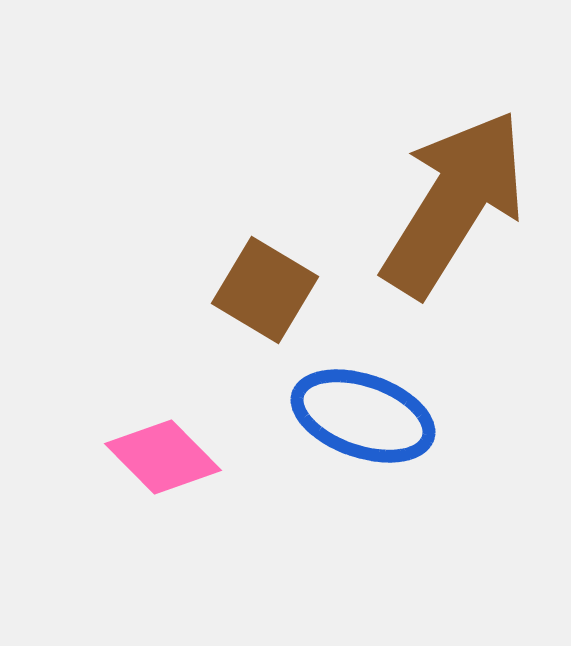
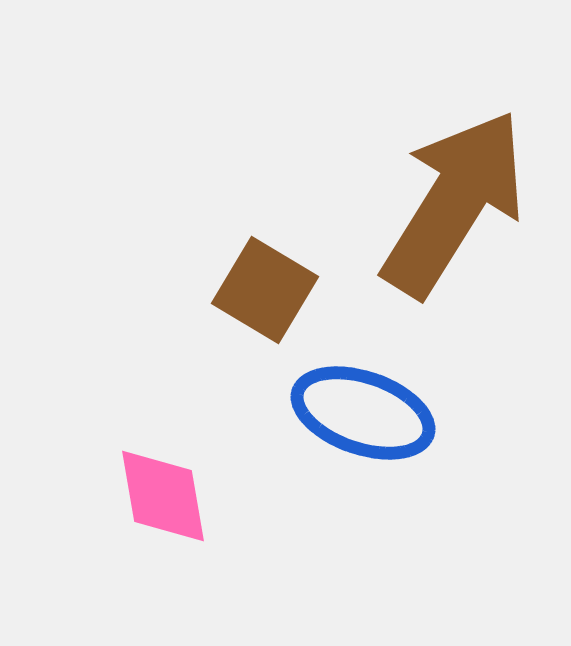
blue ellipse: moved 3 px up
pink diamond: moved 39 px down; rotated 35 degrees clockwise
